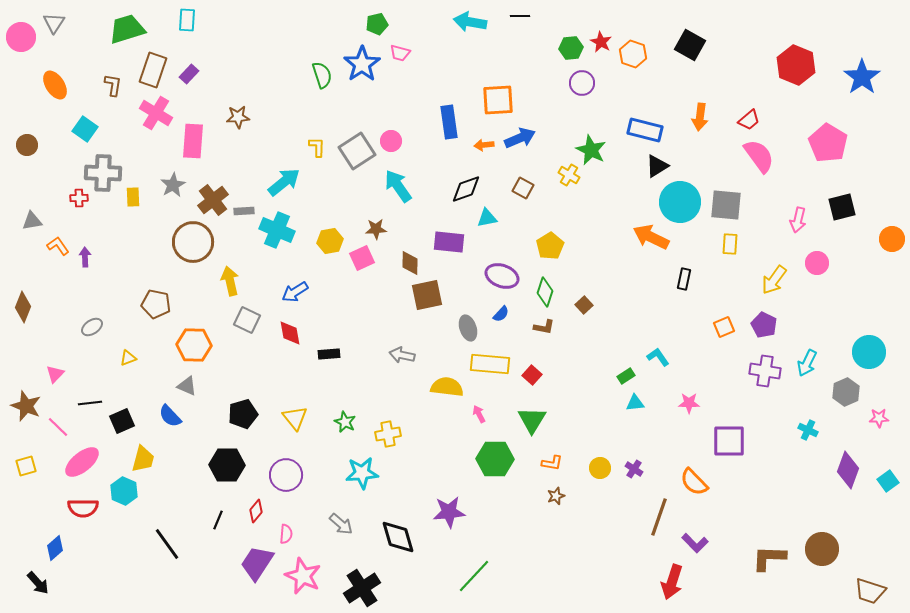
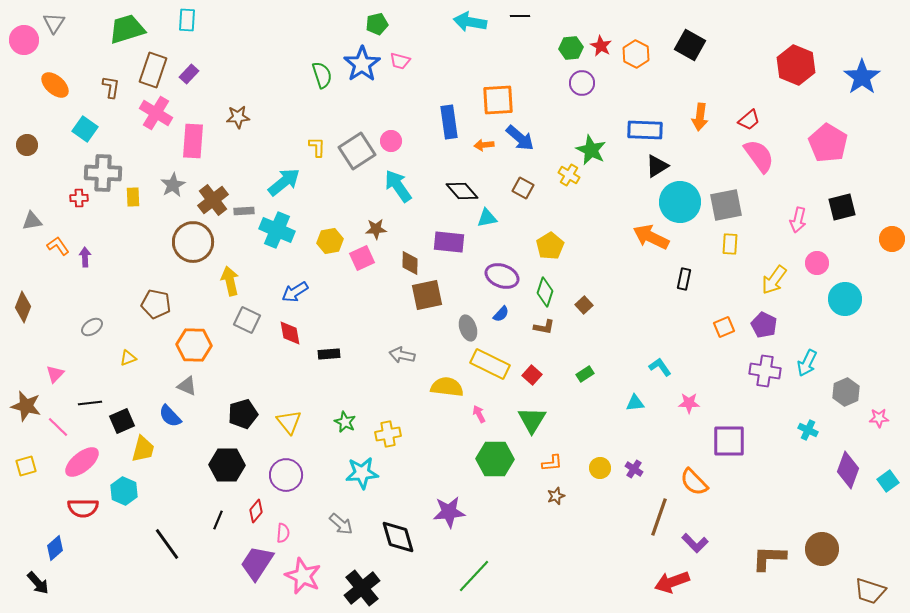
pink circle at (21, 37): moved 3 px right, 3 px down
red star at (601, 42): moved 4 px down
pink trapezoid at (400, 53): moved 8 px down
orange hexagon at (633, 54): moved 3 px right; rotated 8 degrees clockwise
orange ellipse at (55, 85): rotated 16 degrees counterclockwise
brown L-shape at (113, 85): moved 2 px left, 2 px down
blue rectangle at (645, 130): rotated 12 degrees counterclockwise
blue arrow at (520, 138): rotated 64 degrees clockwise
black diamond at (466, 189): moved 4 px left, 2 px down; rotated 68 degrees clockwise
gray square at (726, 205): rotated 16 degrees counterclockwise
cyan circle at (869, 352): moved 24 px left, 53 px up
cyan L-shape at (658, 357): moved 2 px right, 10 px down
yellow rectangle at (490, 364): rotated 21 degrees clockwise
green rectangle at (626, 376): moved 41 px left, 2 px up
brown star at (26, 406): rotated 8 degrees counterclockwise
yellow triangle at (295, 418): moved 6 px left, 4 px down
yellow trapezoid at (143, 459): moved 10 px up
orange L-shape at (552, 463): rotated 15 degrees counterclockwise
pink semicircle at (286, 534): moved 3 px left, 1 px up
red arrow at (672, 582): rotated 52 degrees clockwise
black cross at (362, 588): rotated 6 degrees counterclockwise
